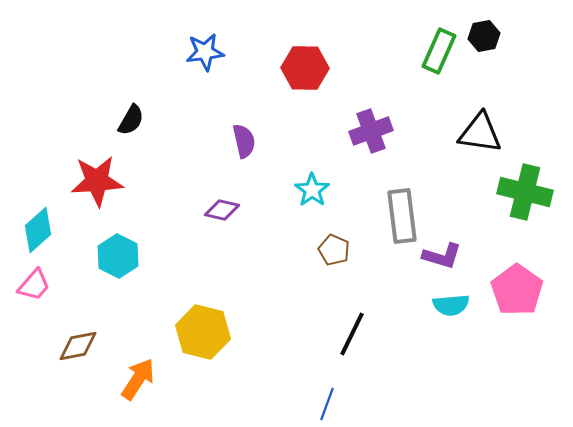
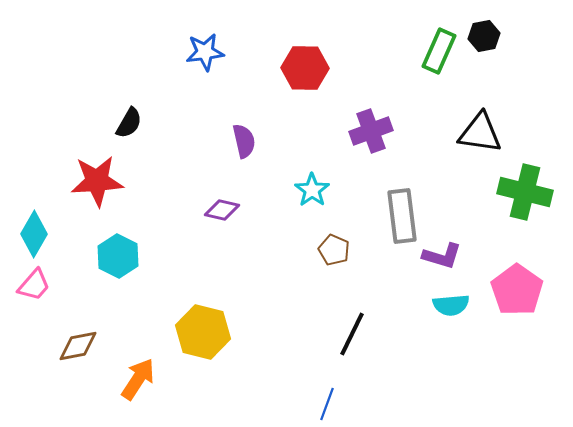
black semicircle: moved 2 px left, 3 px down
cyan diamond: moved 4 px left, 4 px down; rotated 18 degrees counterclockwise
